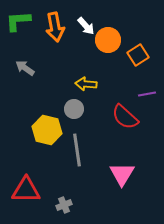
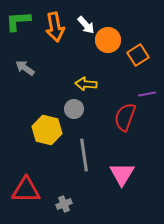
white arrow: moved 1 px up
red semicircle: rotated 68 degrees clockwise
gray line: moved 7 px right, 5 px down
gray cross: moved 1 px up
